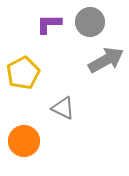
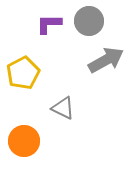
gray circle: moved 1 px left, 1 px up
